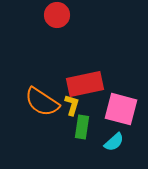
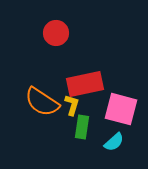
red circle: moved 1 px left, 18 px down
